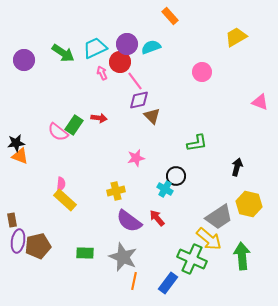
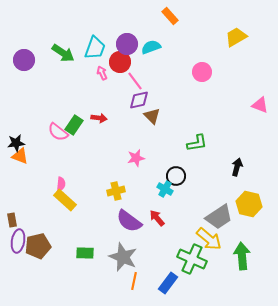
cyan trapezoid at (95, 48): rotated 135 degrees clockwise
pink triangle at (260, 102): moved 3 px down
